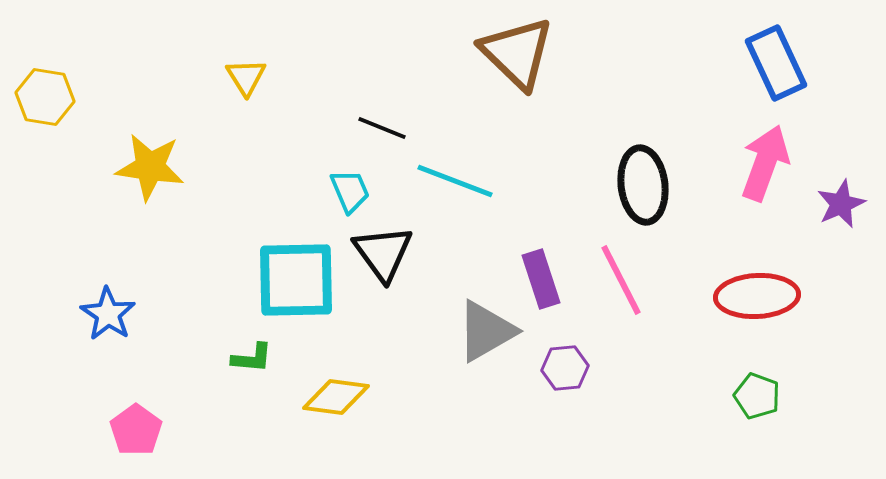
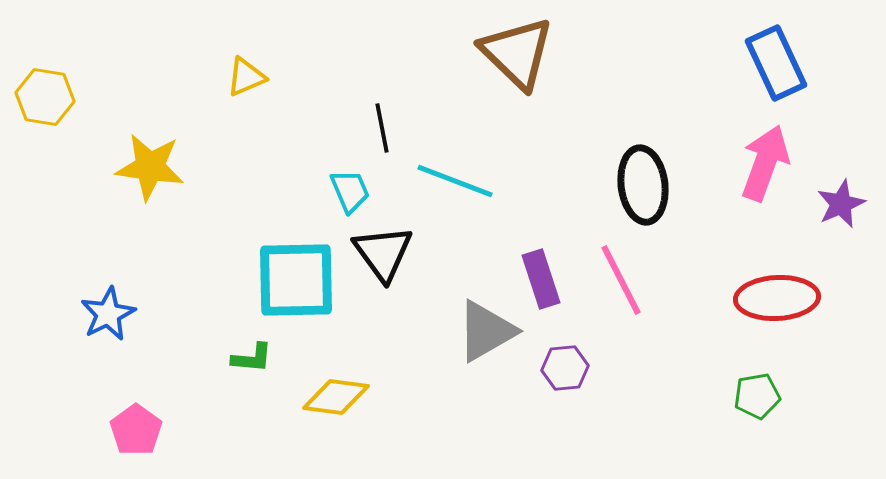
yellow triangle: rotated 39 degrees clockwise
black line: rotated 57 degrees clockwise
red ellipse: moved 20 px right, 2 px down
blue star: rotated 12 degrees clockwise
green pentagon: rotated 30 degrees counterclockwise
